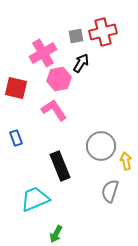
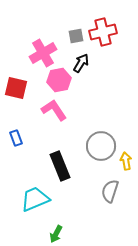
pink hexagon: moved 1 px down
